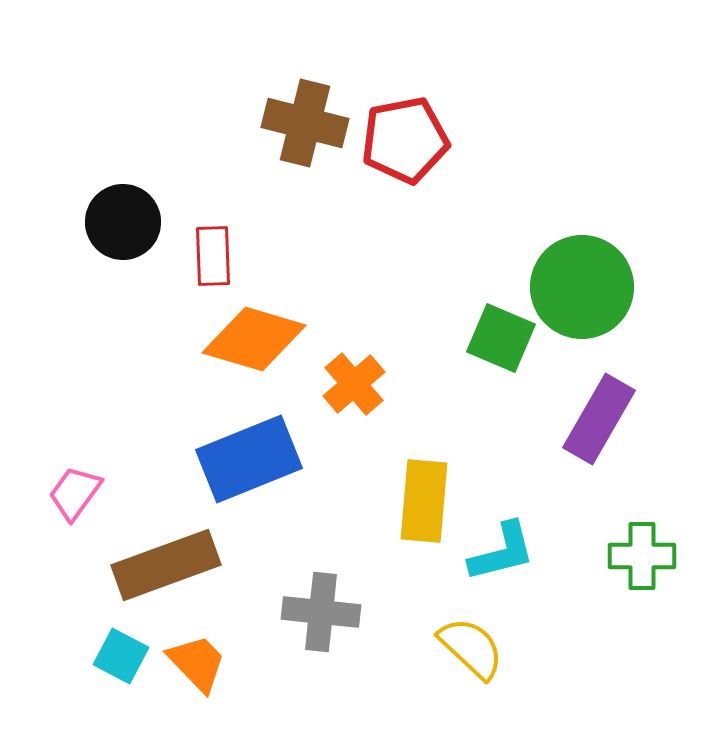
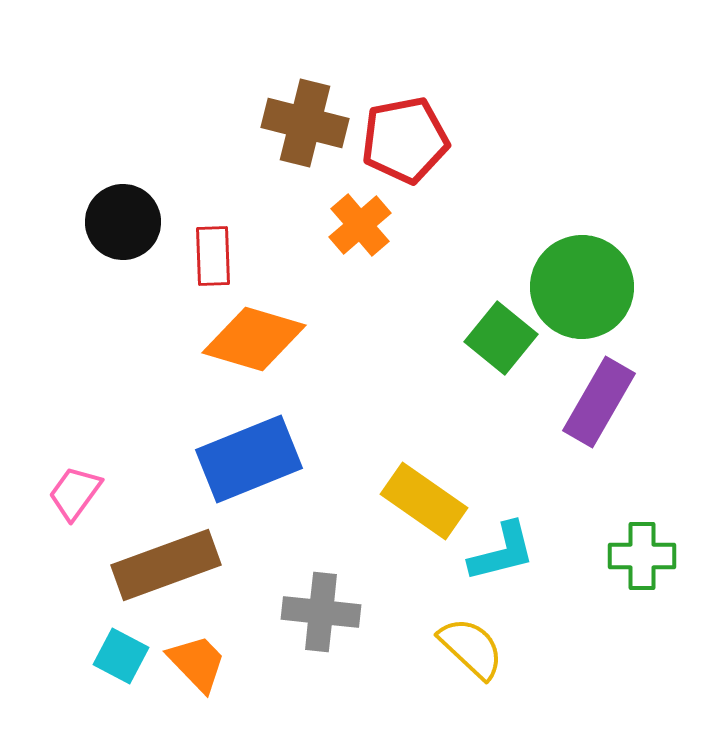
green square: rotated 16 degrees clockwise
orange cross: moved 6 px right, 159 px up
purple rectangle: moved 17 px up
yellow rectangle: rotated 60 degrees counterclockwise
